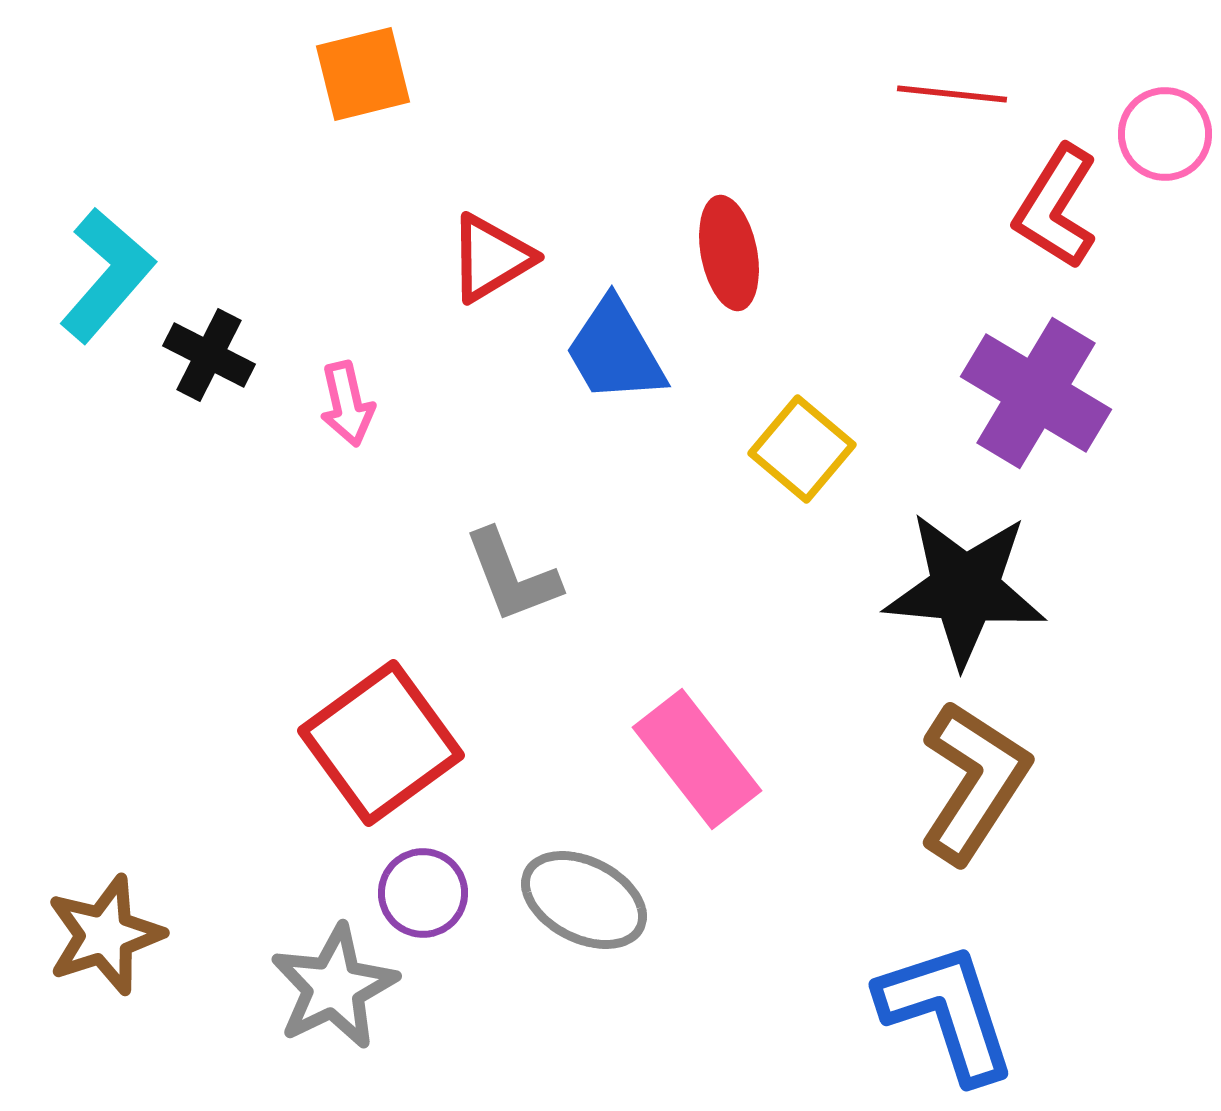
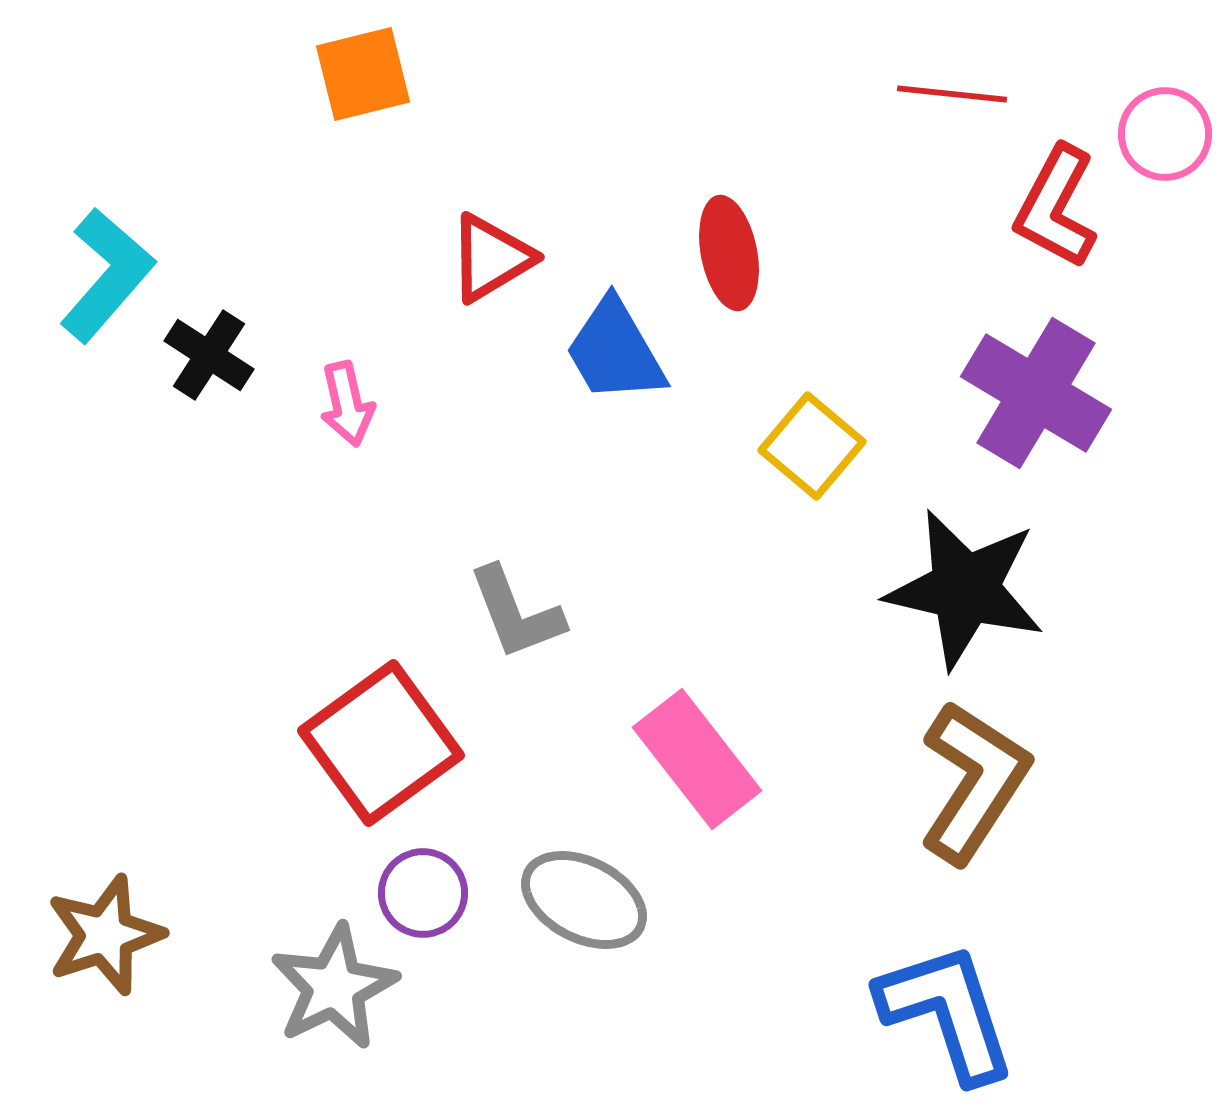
red L-shape: rotated 4 degrees counterclockwise
black cross: rotated 6 degrees clockwise
yellow square: moved 10 px right, 3 px up
gray L-shape: moved 4 px right, 37 px down
black star: rotated 8 degrees clockwise
